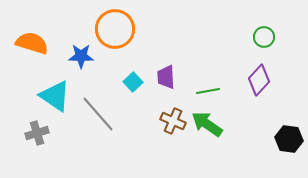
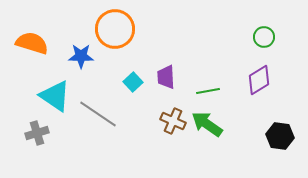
purple diamond: rotated 16 degrees clockwise
gray line: rotated 15 degrees counterclockwise
black hexagon: moved 9 px left, 3 px up
